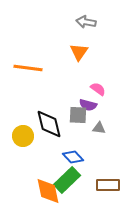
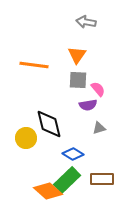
orange triangle: moved 2 px left, 3 px down
orange line: moved 6 px right, 3 px up
pink semicircle: rotated 14 degrees clockwise
purple semicircle: rotated 24 degrees counterclockwise
gray square: moved 35 px up
gray triangle: rotated 24 degrees counterclockwise
yellow circle: moved 3 px right, 2 px down
blue diamond: moved 3 px up; rotated 15 degrees counterclockwise
brown rectangle: moved 6 px left, 6 px up
orange diamond: rotated 36 degrees counterclockwise
